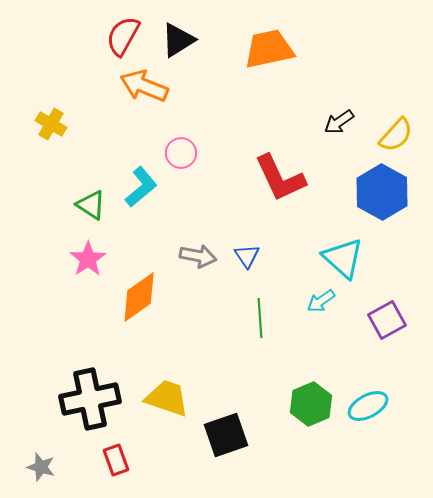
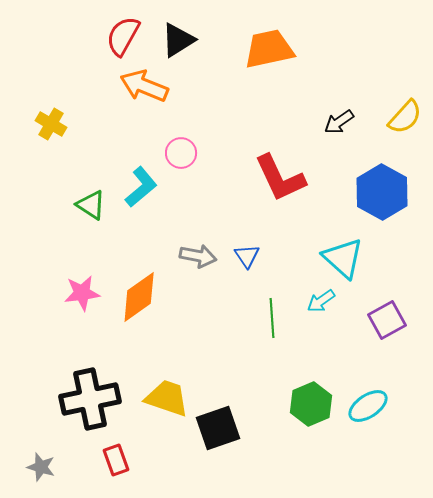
yellow semicircle: moved 9 px right, 18 px up
pink star: moved 6 px left, 34 px down; rotated 27 degrees clockwise
green line: moved 12 px right
cyan ellipse: rotated 6 degrees counterclockwise
black square: moved 8 px left, 7 px up
